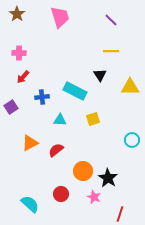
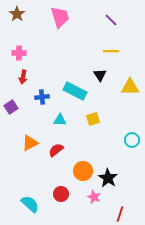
red arrow: rotated 32 degrees counterclockwise
